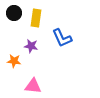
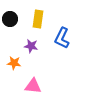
black circle: moved 4 px left, 6 px down
yellow rectangle: moved 2 px right, 1 px down
blue L-shape: rotated 50 degrees clockwise
orange star: moved 2 px down
